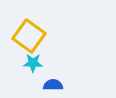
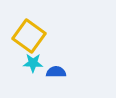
blue semicircle: moved 3 px right, 13 px up
